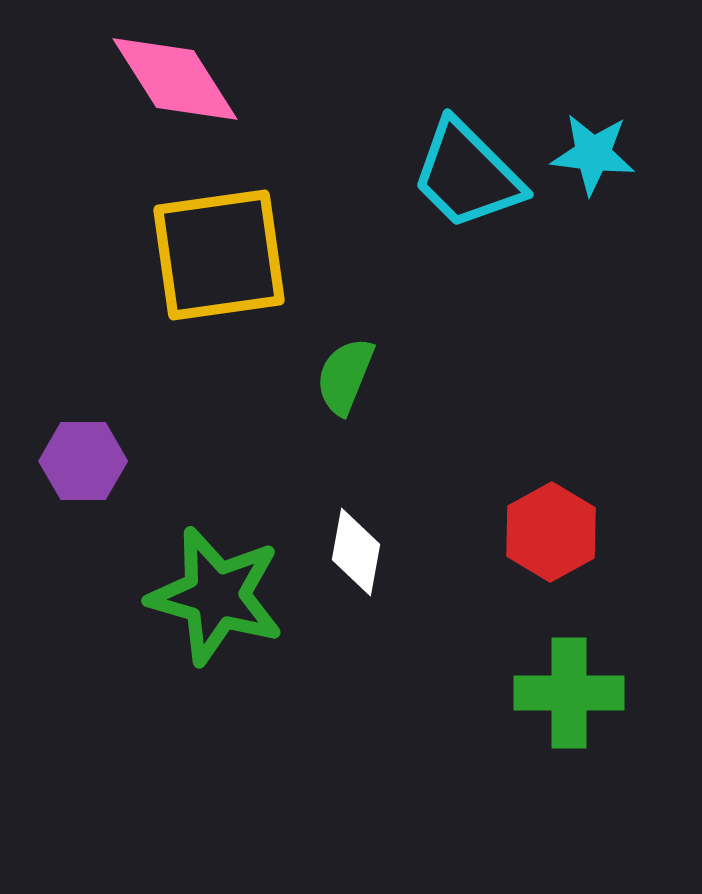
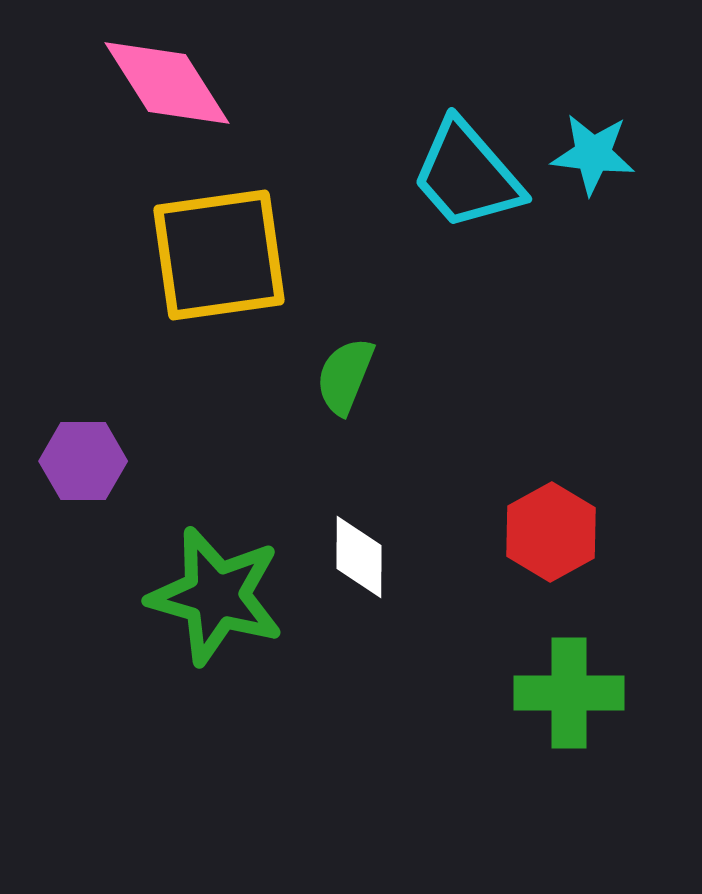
pink diamond: moved 8 px left, 4 px down
cyan trapezoid: rotated 4 degrees clockwise
white diamond: moved 3 px right, 5 px down; rotated 10 degrees counterclockwise
